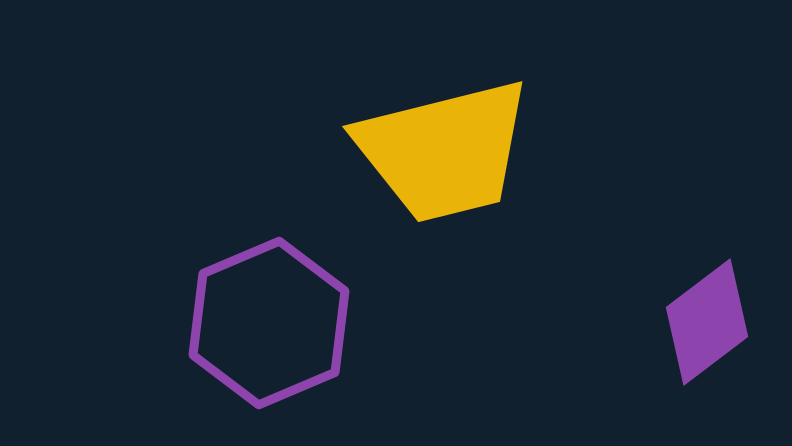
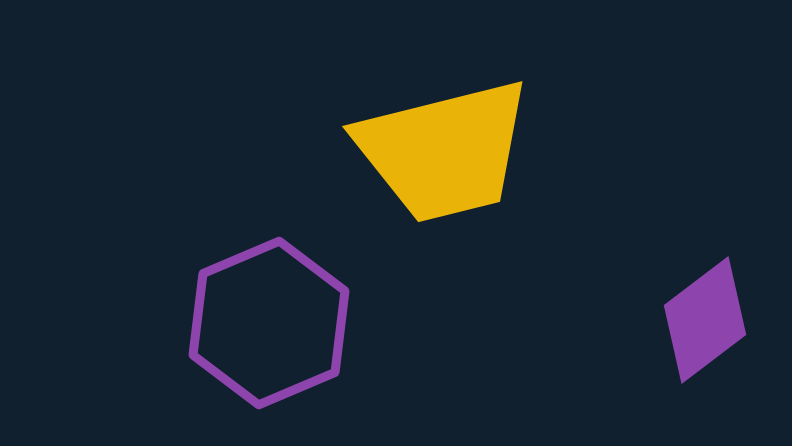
purple diamond: moved 2 px left, 2 px up
